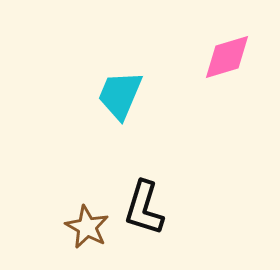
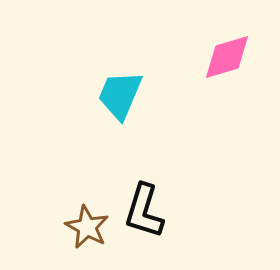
black L-shape: moved 3 px down
